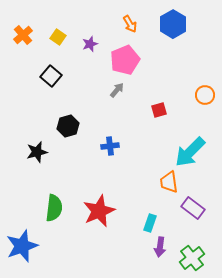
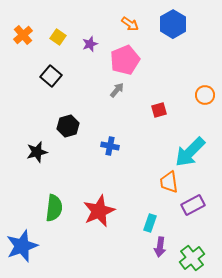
orange arrow: rotated 24 degrees counterclockwise
blue cross: rotated 18 degrees clockwise
purple rectangle: moved 3 px up; rotated 65 degrees counterclockwise
